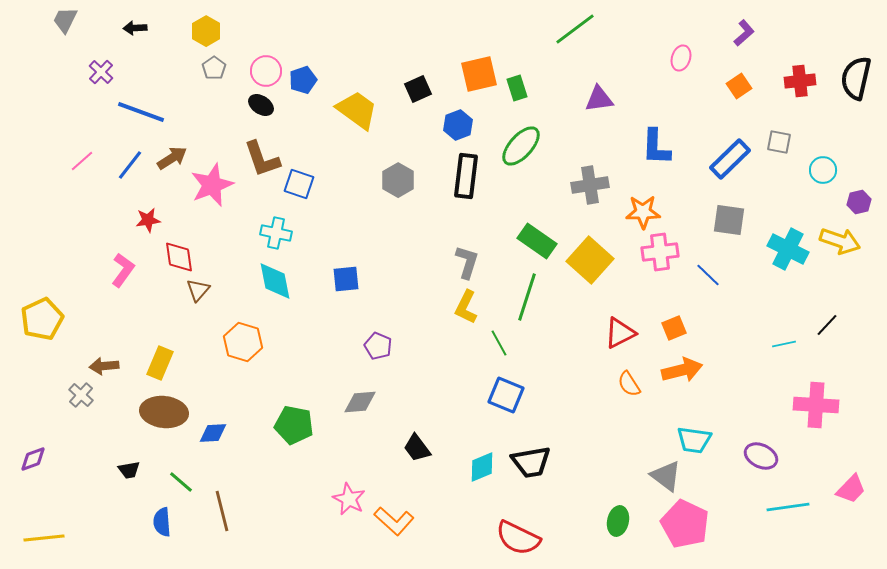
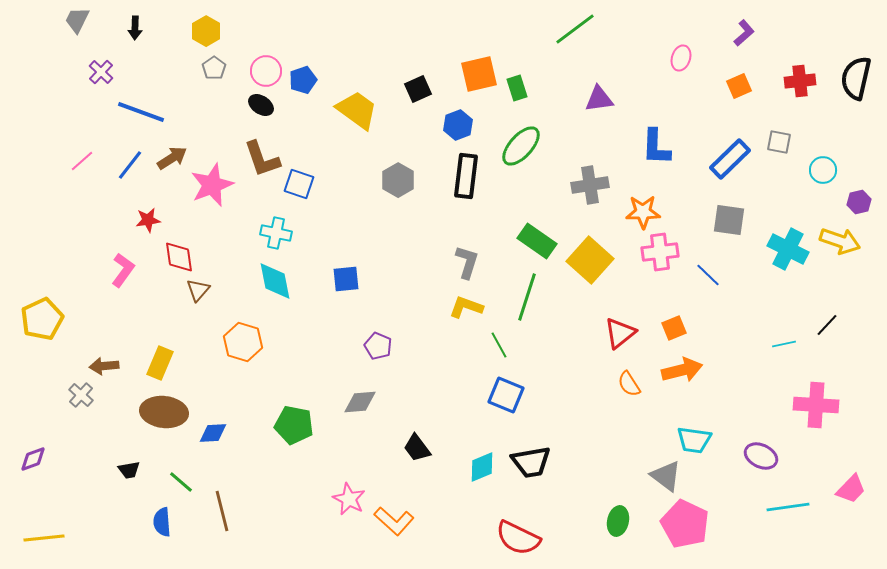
gray trapezoid at (65, 20): moved 12 px right
black arrow at (135, 28): rotated 85 degrees counterclockwise
orange square at (739, 86): rotated 10 degrees clockwise
yellow L-shape at (466, 307): rotated 84 degrees clockwise
red triangle at (620, 333): rotated 12 degrees counterclockwise
green line at (499, 343): moved 2 px down
